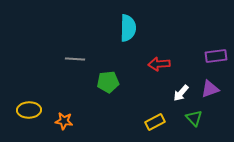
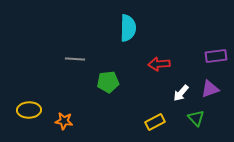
green triangle: moved 2 px right
